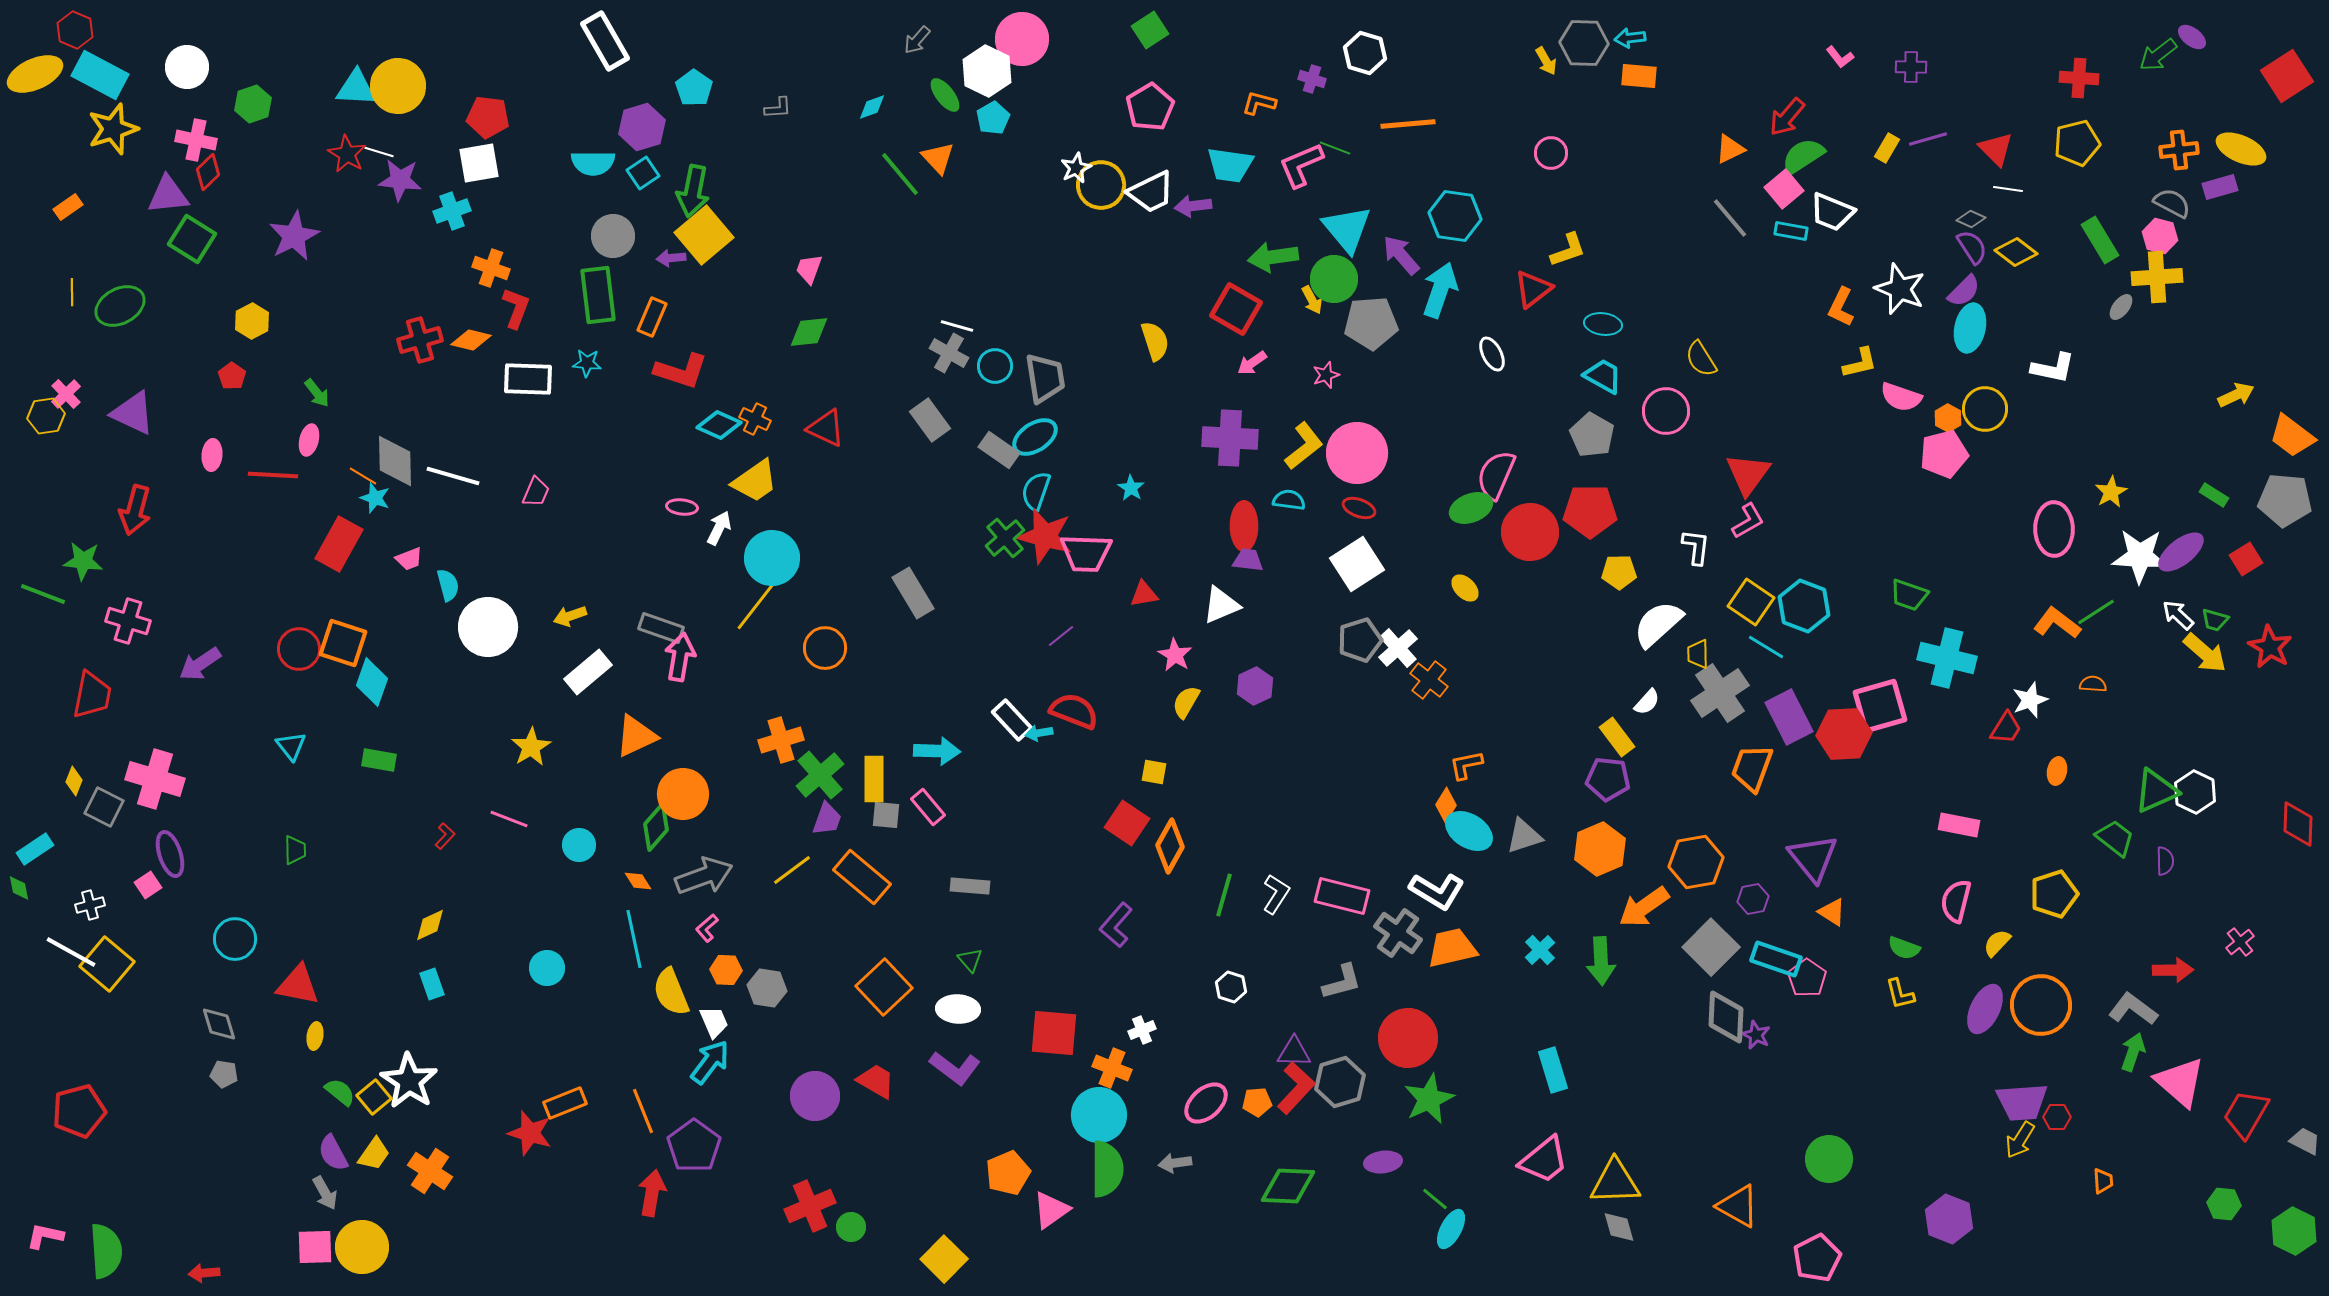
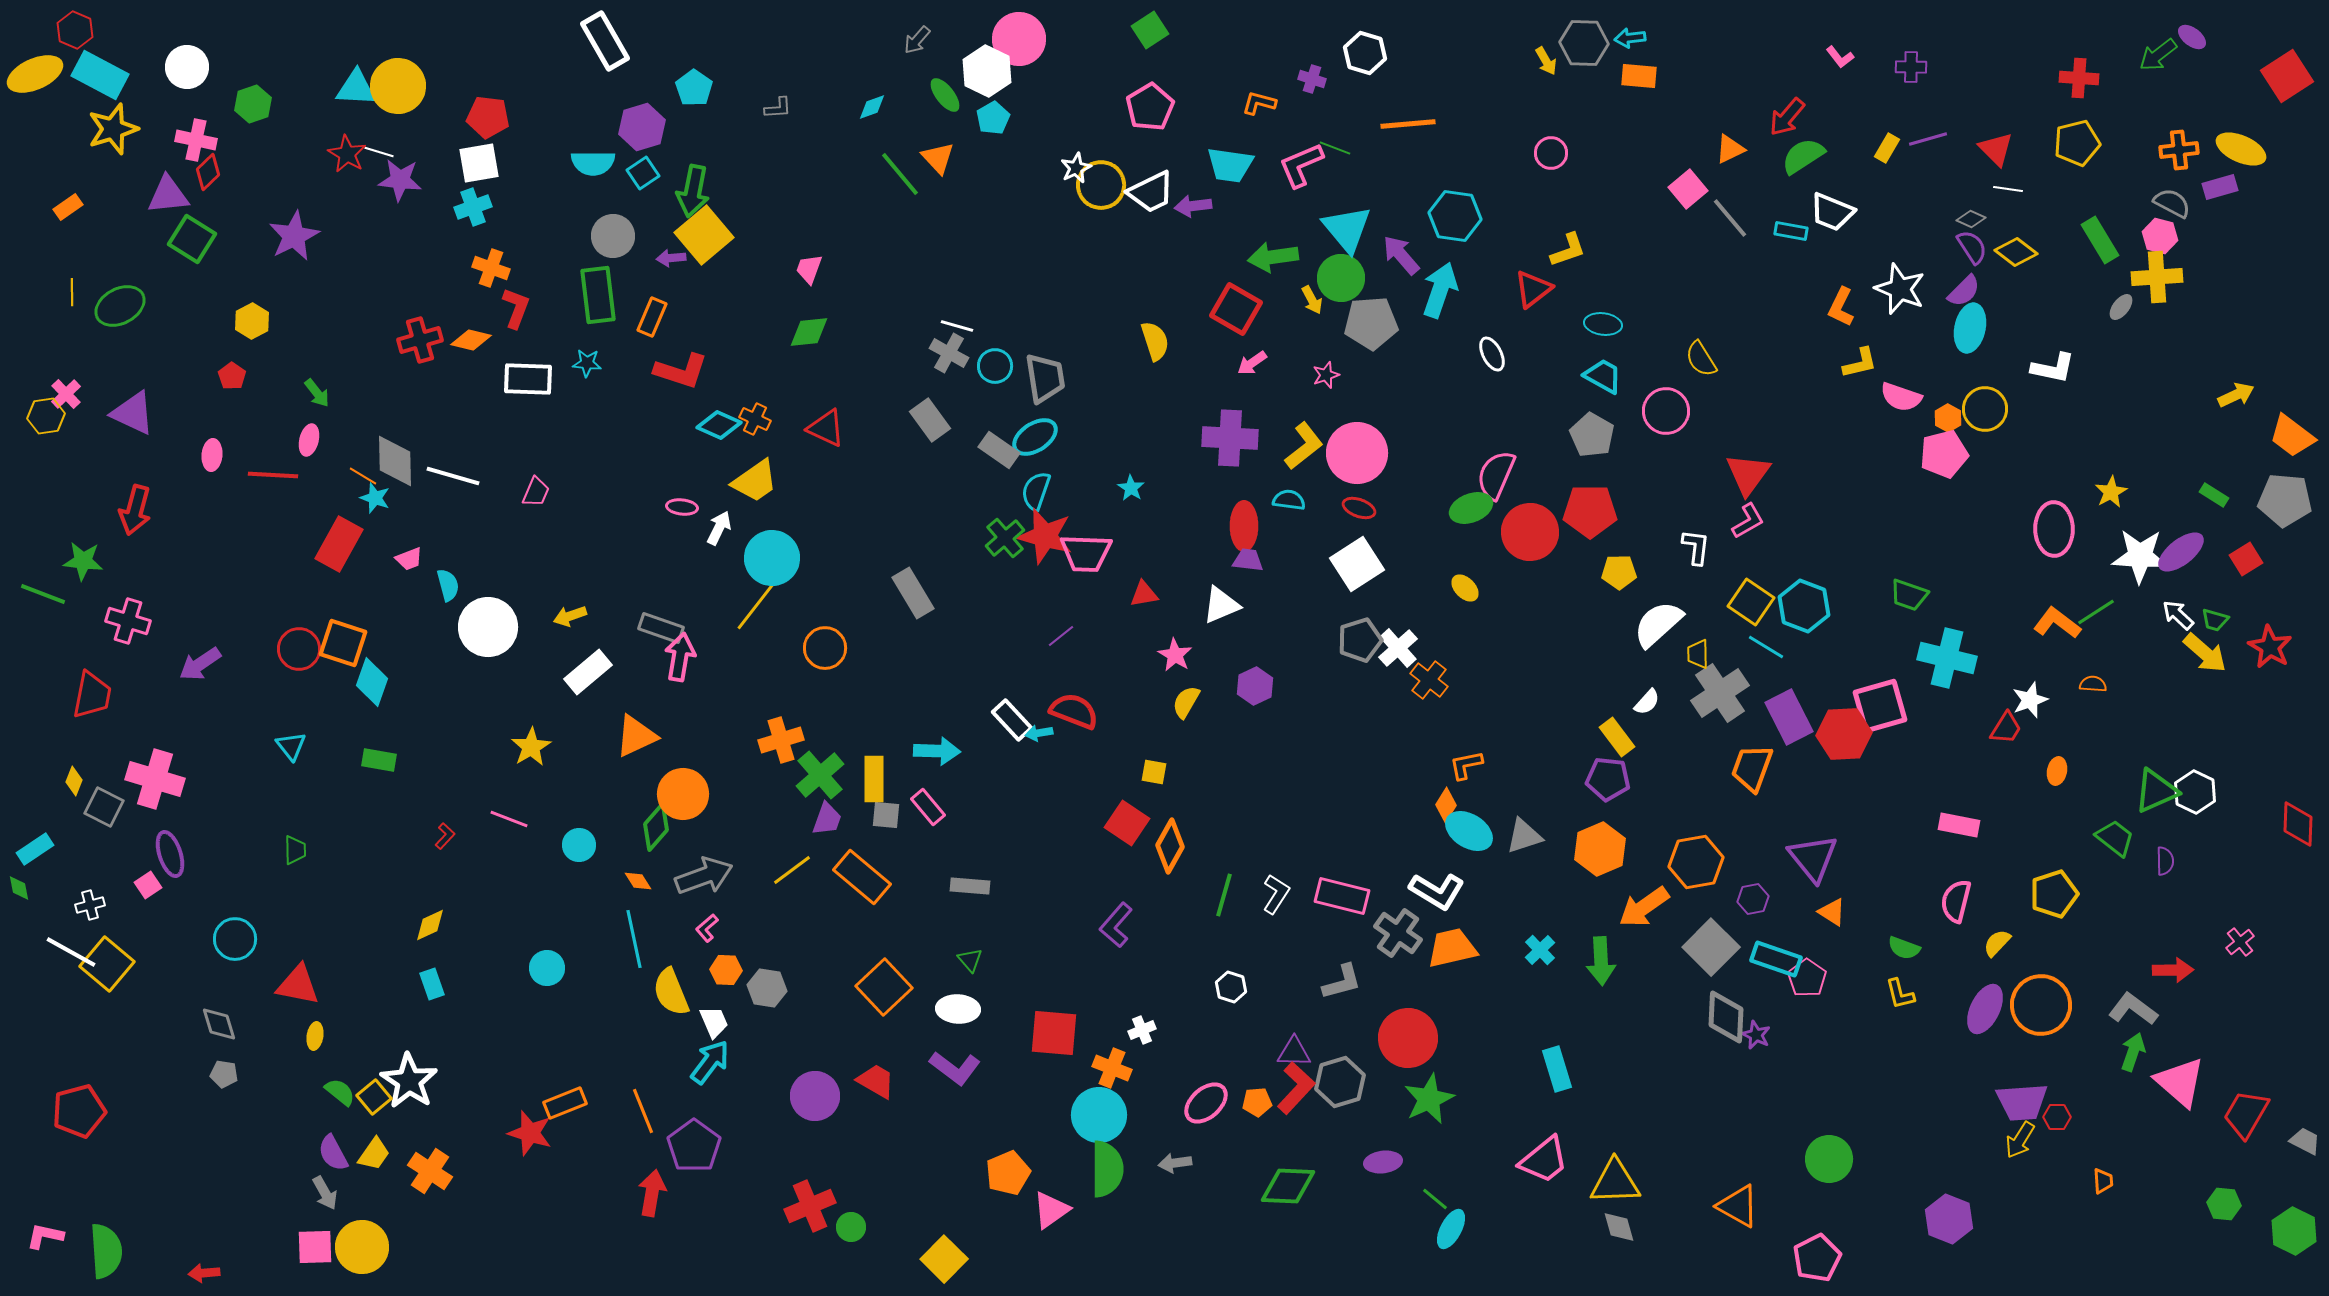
pink circle at (1022, 39): moved 3 px left
pink square at (1784, 189): moved 96 px left
cyan cross at (452, 211): moved 21 px right, 4 px up
green circle at (1334, 279): moved 7 px right, 1 px up
cyan rectangle at (1553, 1070): moved 4 px right, 1 px up
